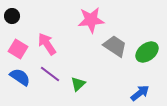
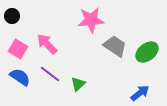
pink arrow: rotated 10 degrees counterclockwise
